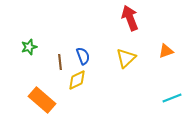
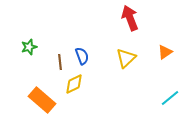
orange triangle: moved 1 px left, 1 px down; rotated 14 degrees counterclockwise
blue semicircle: moved 1 px left
yellow diamond: moved 3 px left, 4 px down
cyan line: moved 2 px left; rotated 18 degrees counterclockwise
